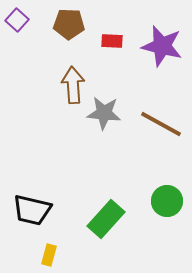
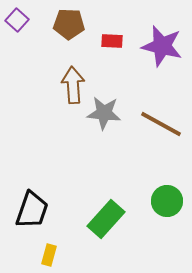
black trapezoid: rotated 84 degrees counterclockwise
